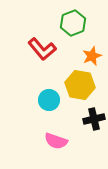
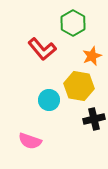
green hexagon: rotated 10 degrees counterclockwise
yellow hexagon: moved 1 px left, 1 px down
pink semicircle: moved 26 px left
